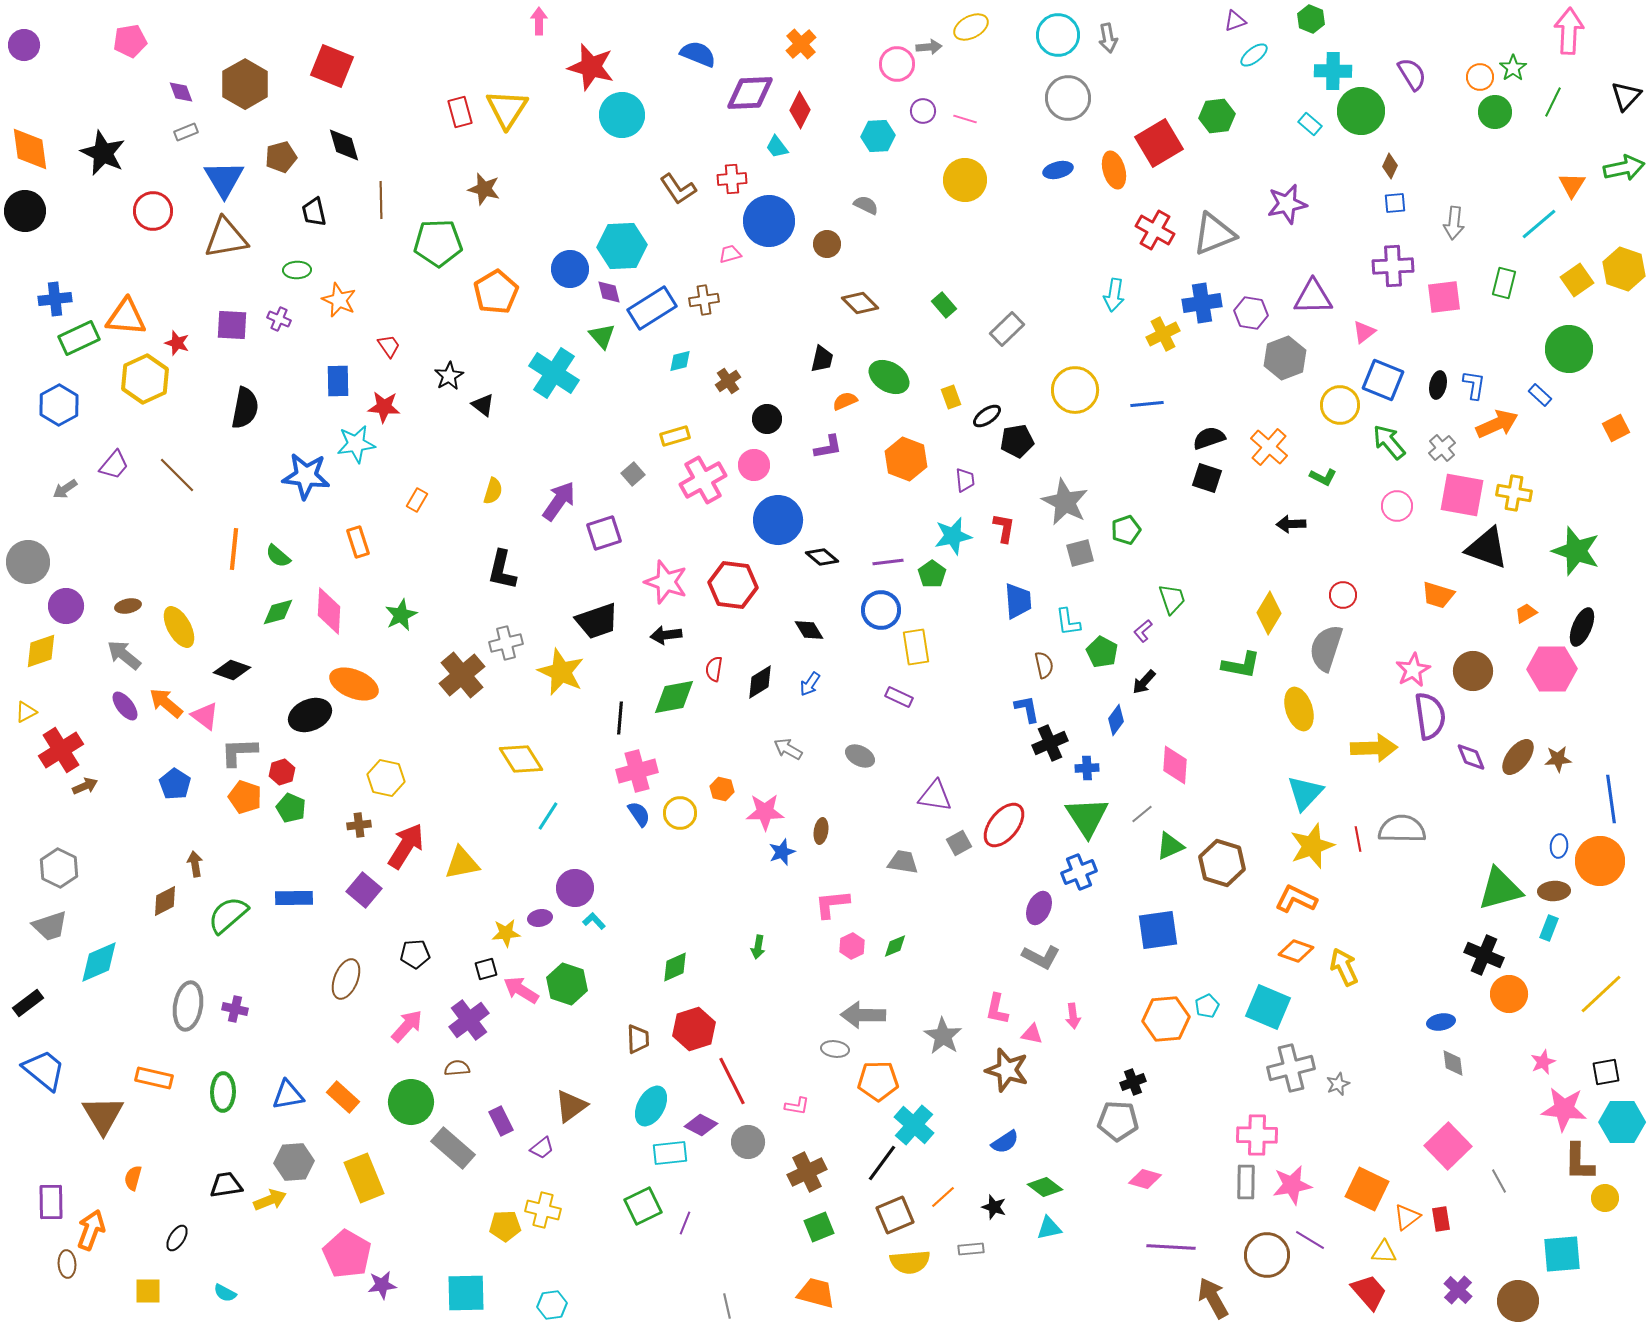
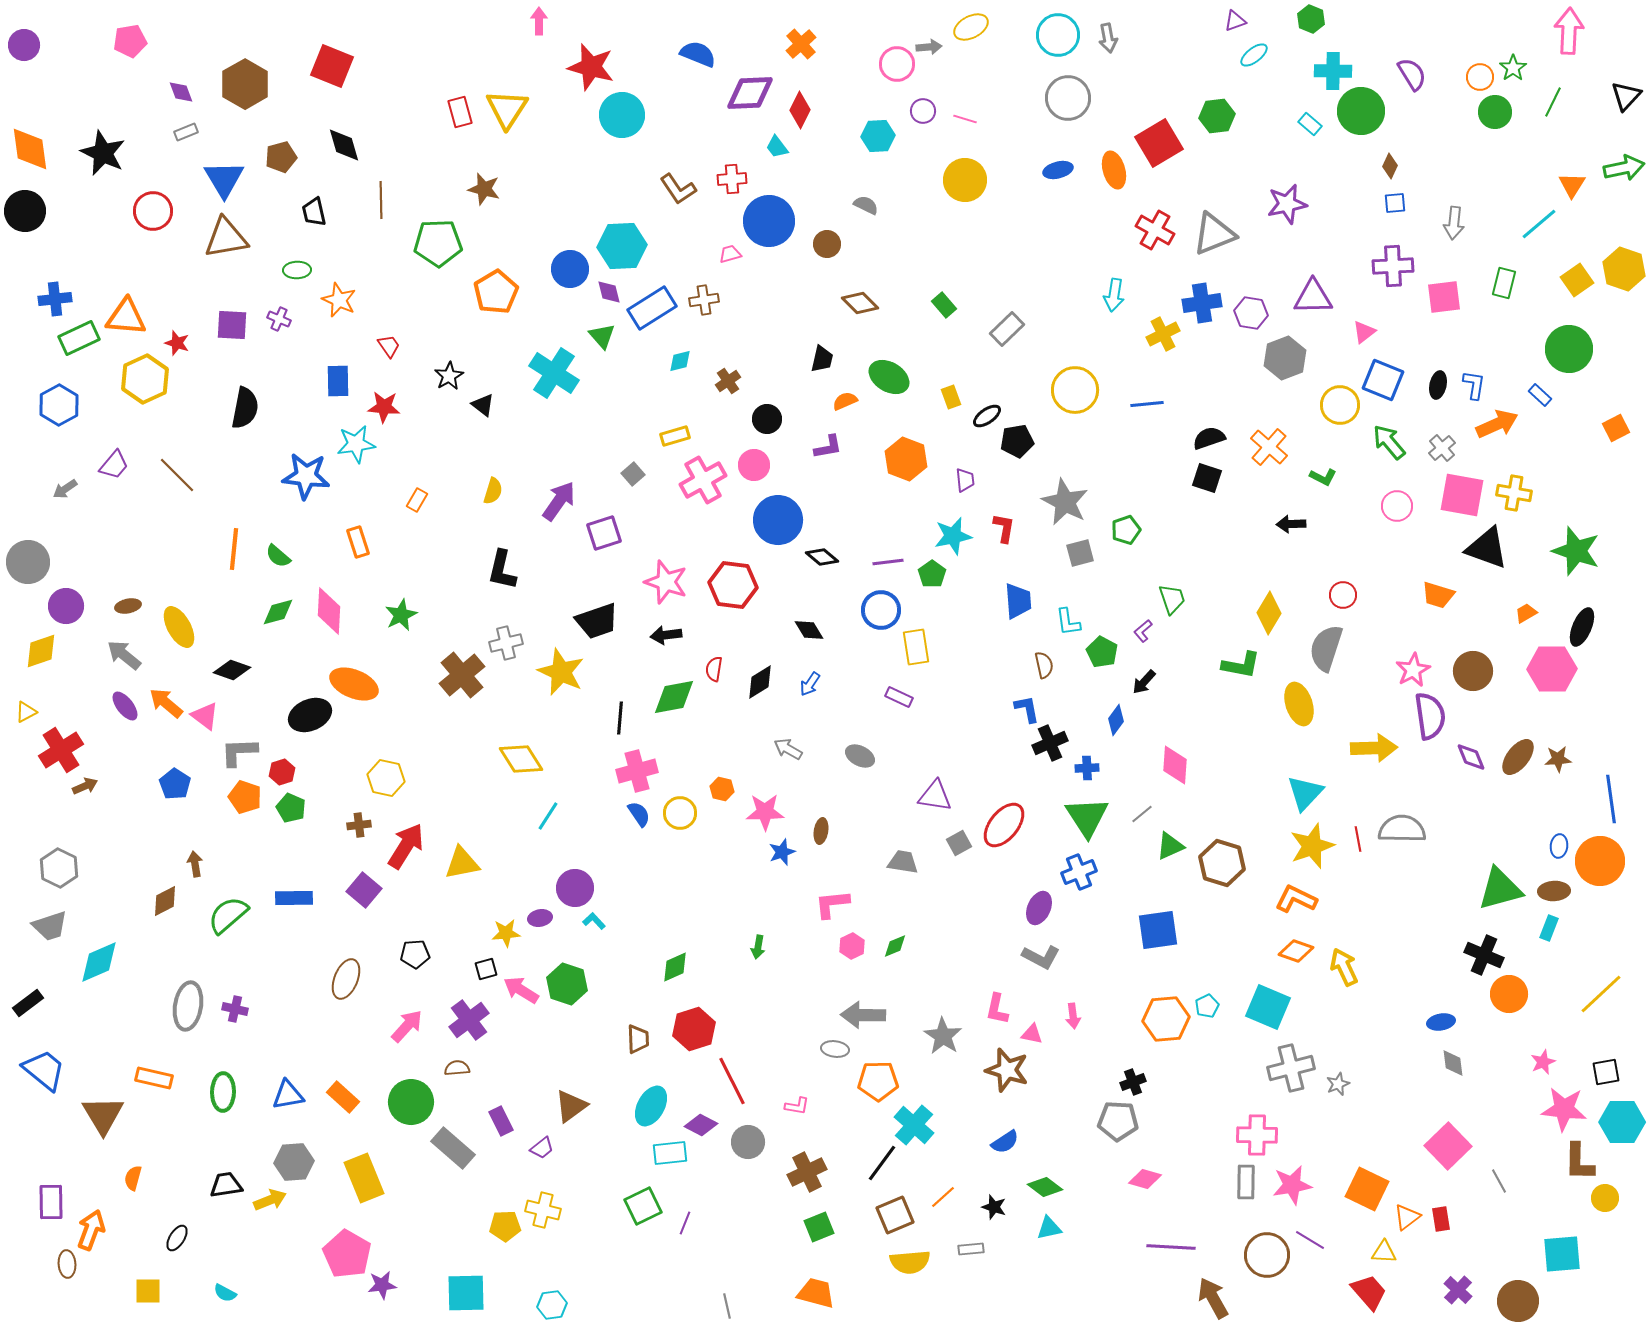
yellow ellipse at (1299, 709): moved 5 px up
